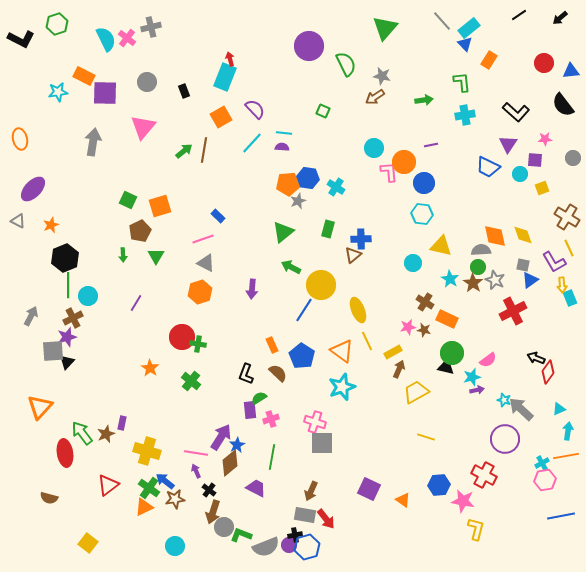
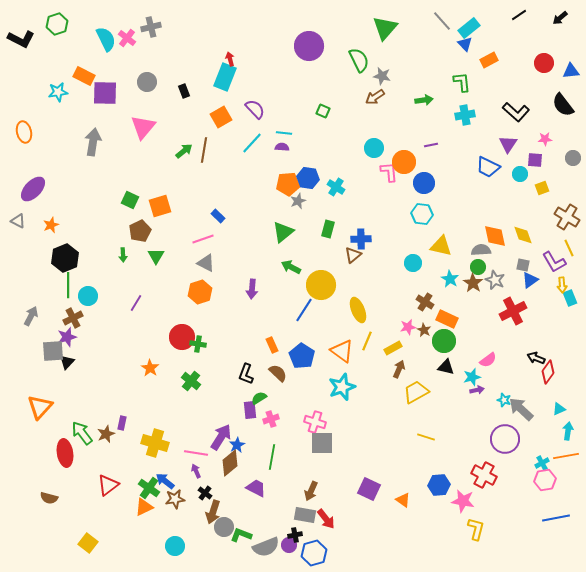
orange rectangle at (489, 60): rotated 30 degrees clockwise
green semicircle at (346, 64): moved 13 px right, 4 px up
orange ellipse at (20, 139): moved 4 px right, 7 px up
green square at (128, 200): moved 2 px right
brown star at (424, 330): rotated 16 degrees clockwise
yellow line at (367, 341): rotated 48 degrees clockwise
yellow rectangle at (393, 352): moved 4 px up
green circle at (452, 353): moved 8 px left, 12 px up
yellow cross at (147, 451): moved 8 px right, 8 px up
black cross at (209, 490): moved 4 px left, 3 px down
blue line at (561, 516): moved 5 px left, 2 px down
blue hexagon at (307, 547): moved 7 px right, 6 px down
